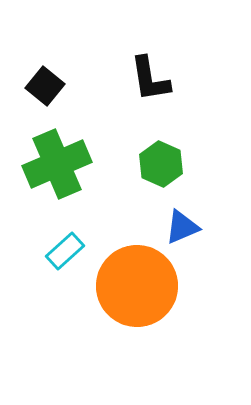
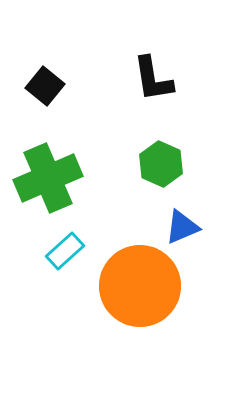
black L-shape: moved 3 px right
green cross: moved 9 px left, 14 px down
orange circle: moved 3 px right
